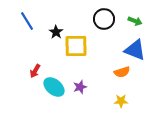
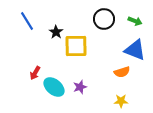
red arrow: moved 2 px down
